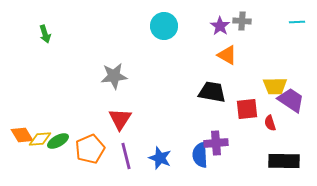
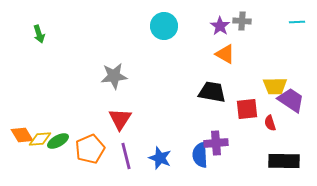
green arrow: moved 6 px left
orange triangle: moved 2 px left, 1 px up
